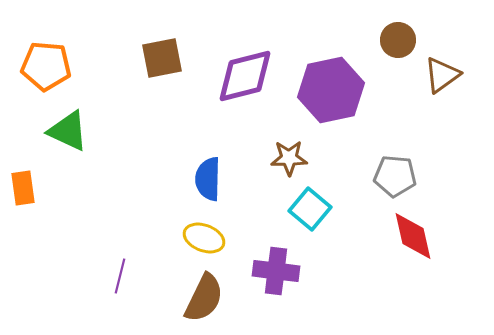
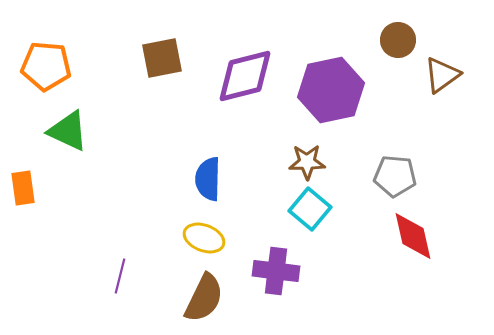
brown star: moved 18 px right, 4 px down
